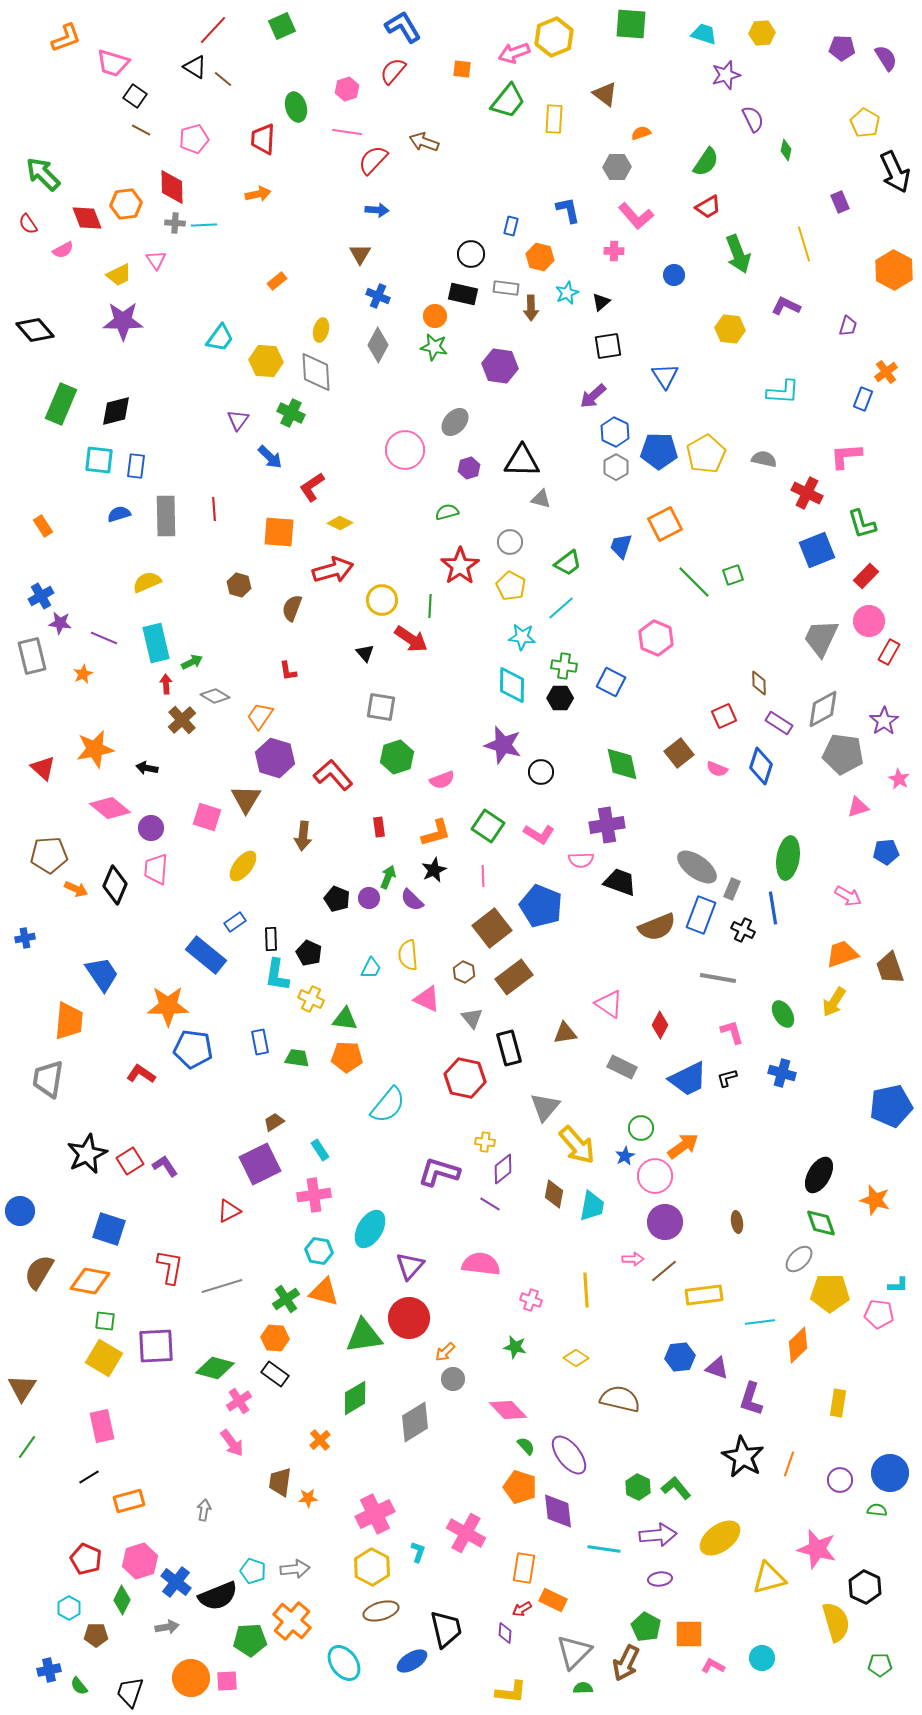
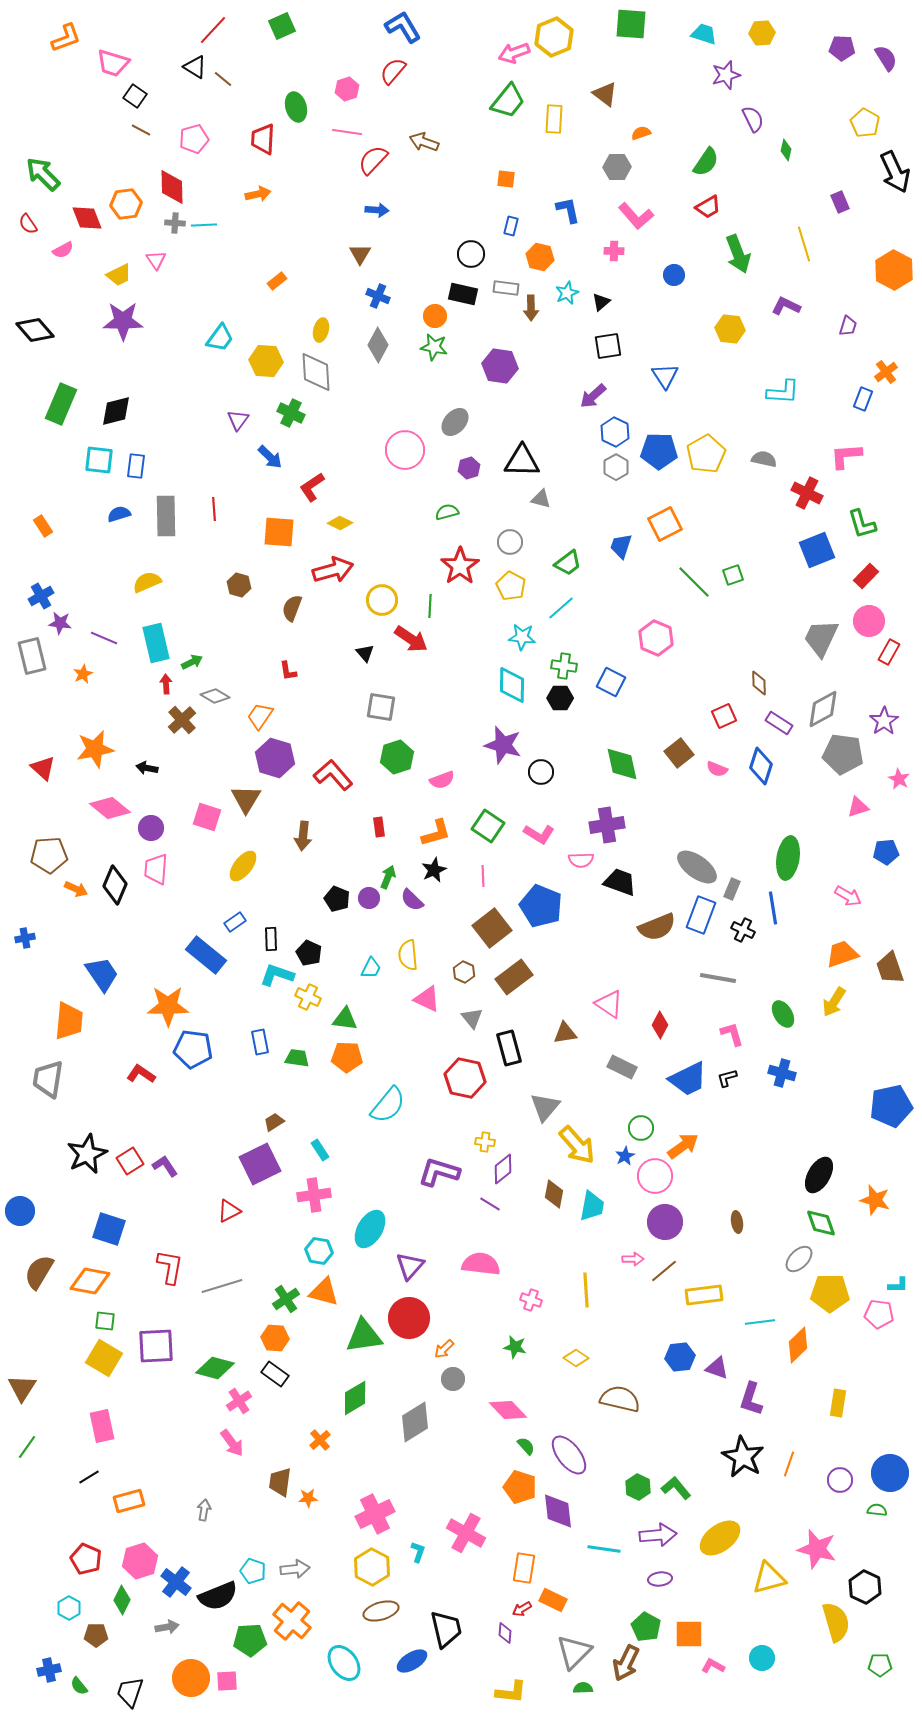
orange square at (462, 69): moved 44 px right, 110 px down
cyan L-shape at (277, 975): rotated 100 degrees clockwise
yellow cross at (311, 999): moved 3 px left, 2 px up
pink L-shape at (732, 1032): moved 2 px down
orange arrow at (445, 1352): moved 1 px left, 3 px up
